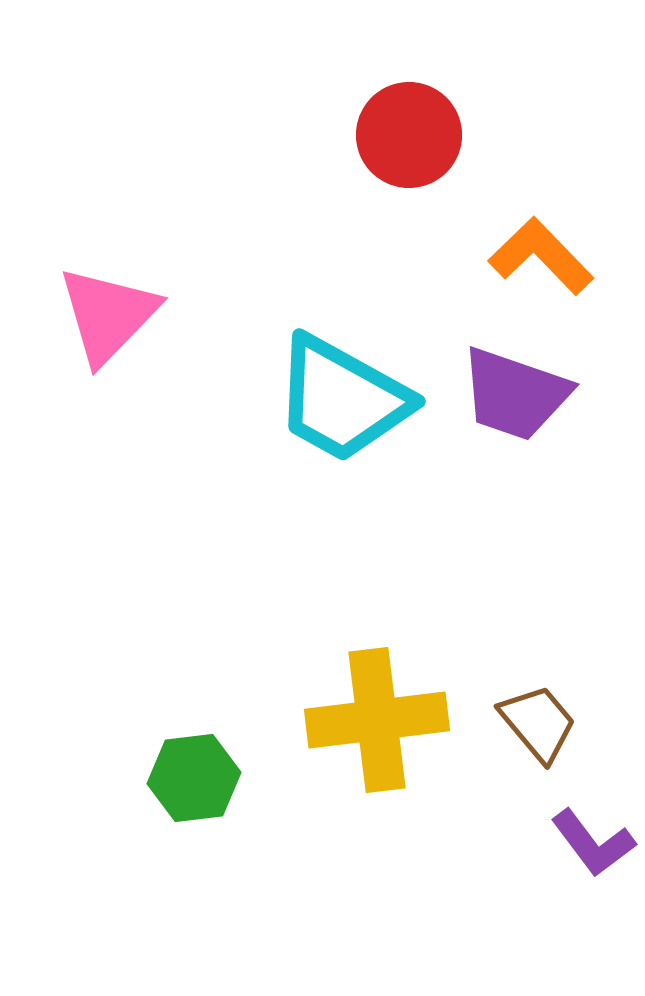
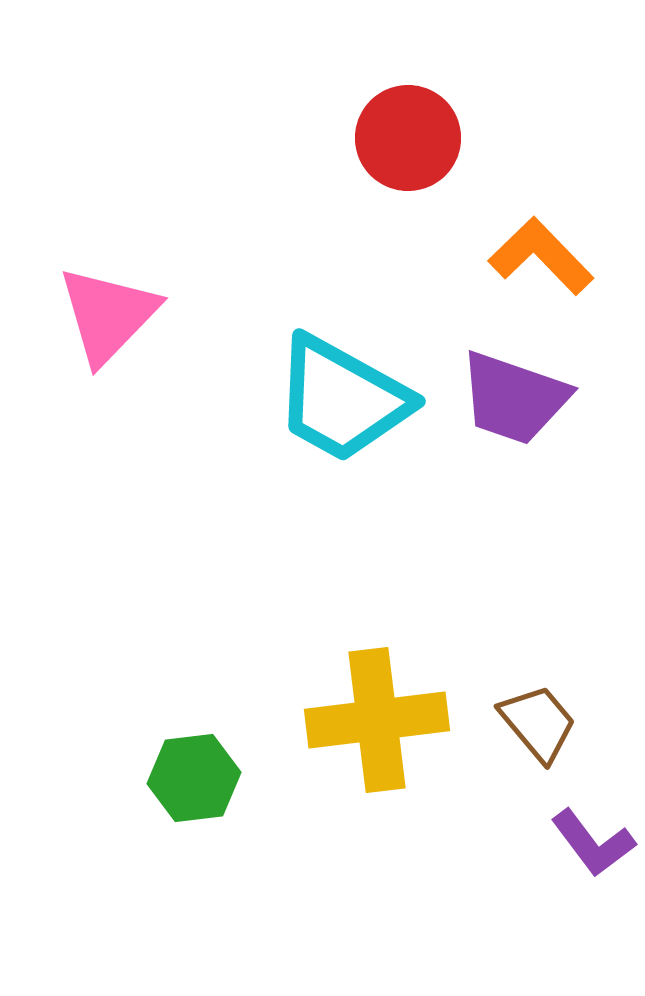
red circle: moved 1 px left, 3 px down
purple trapezoid: moved 1 px left, 4 px down
